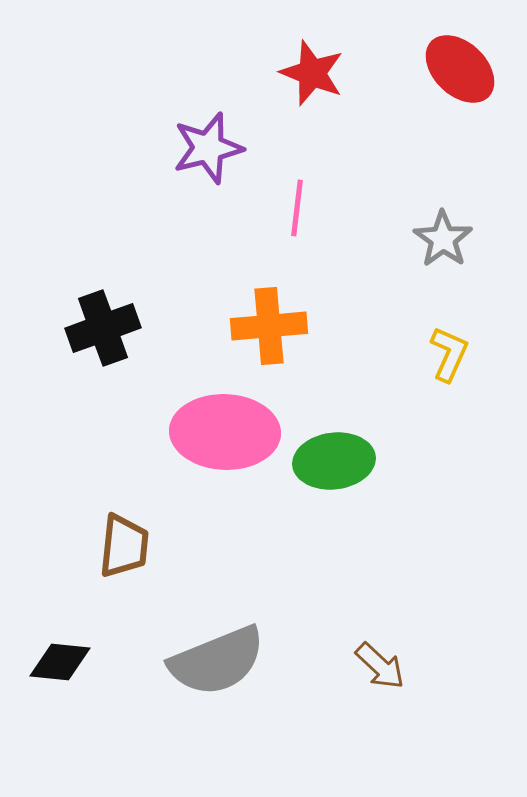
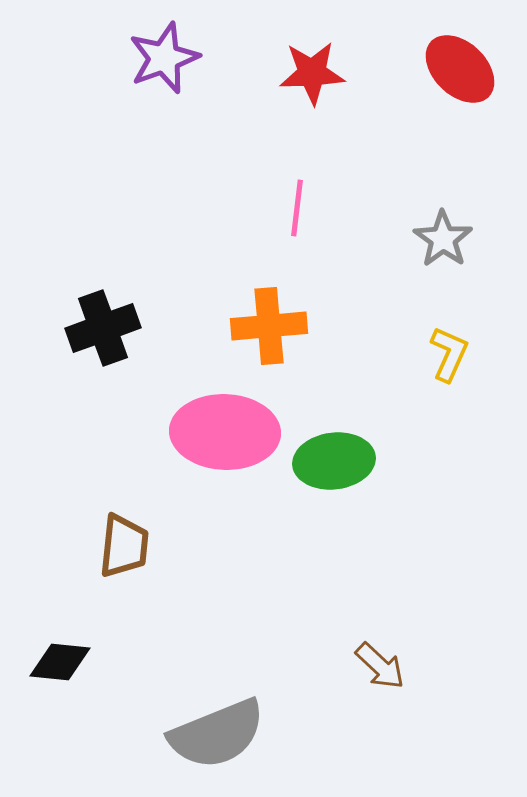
red star: rotated 24 degrees counterclockwise
purple star: moved 44 px left, 90 px up; rotated 6 degrees counterclockwise
gray semicircle: moved 73 px down
